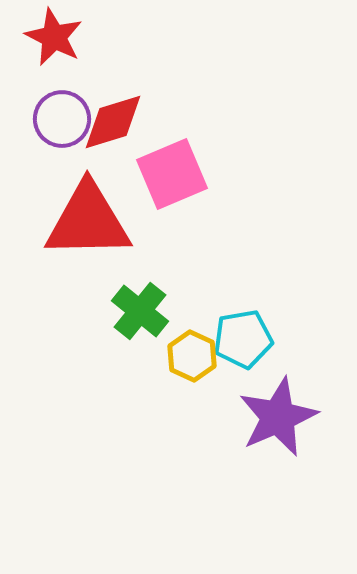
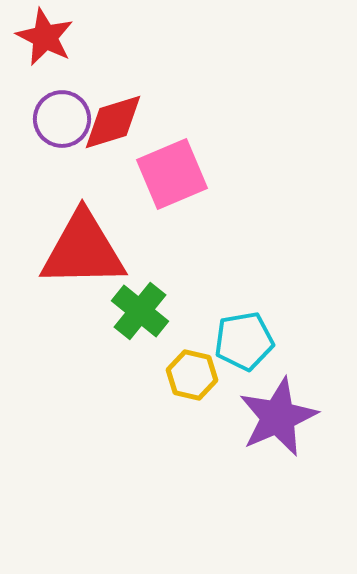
red star: moved 9 px left
red triangle: moved 5 px left, 29 px down
cyan pentagon: moved 1 px right, 2 px down
yellow hexagon: moved 19 px down; rotated 12 degrees counterclockwise
